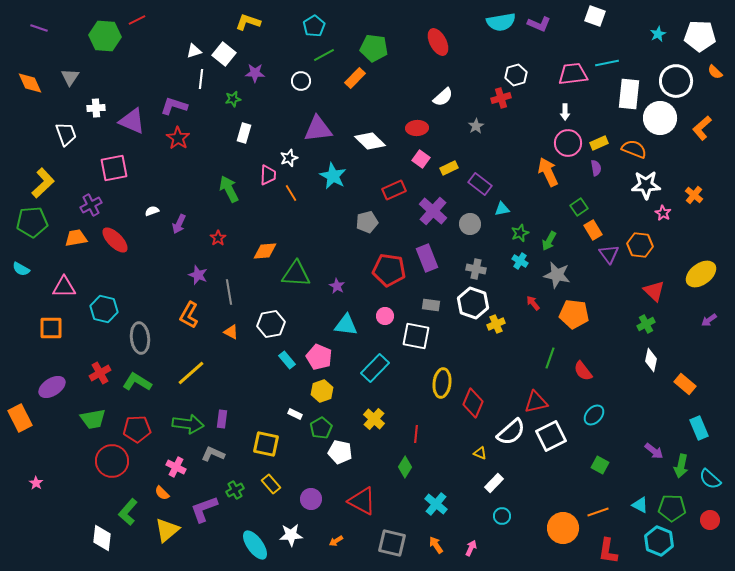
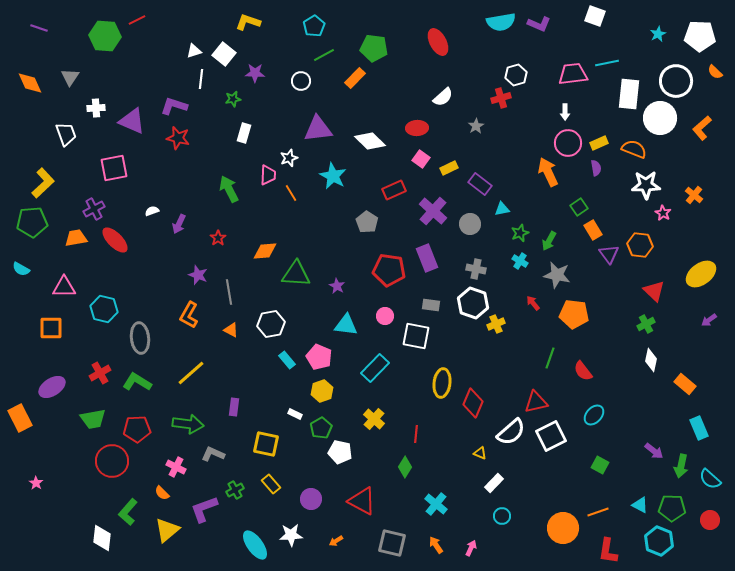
red star at (178, 138): rotated 20 degrees counterclockwise
purple cross at (91, 205): moved 3 px right, 4 px down
gray pentagon at (367, 222): rotated 25 degrees counterclockwise
orange triangle at (231, 332): moved 2 px up
purple rectangle at (222, 419): moved 12 px right, 12 px up
